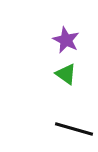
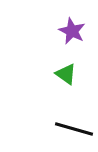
purple star: moved 6 px right, 9 px up
